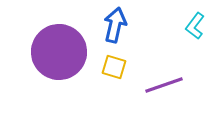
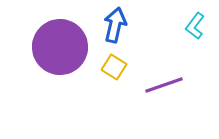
purple circle: moved 1 px right, 5 px up
yellow square: rotated 15 degrees clockwise
